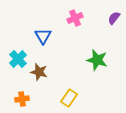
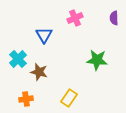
purple semicircle: rotated 40 degrees counterclockwise
blue triangle: moved 1 px right, 1 px up
green star: rotated 10 degrees counterclockwise
orange cross: moved 4 px right
